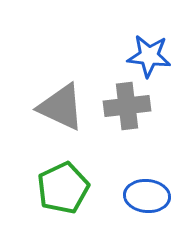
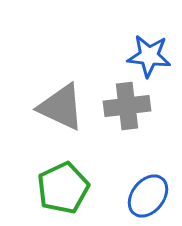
blue ellipse: moved 1 px right; rotated 57 degrees counterclockwise
